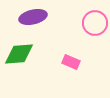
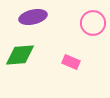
pink circle: moved 2 px left
green diamond: moved 1 px right, 1 px down
